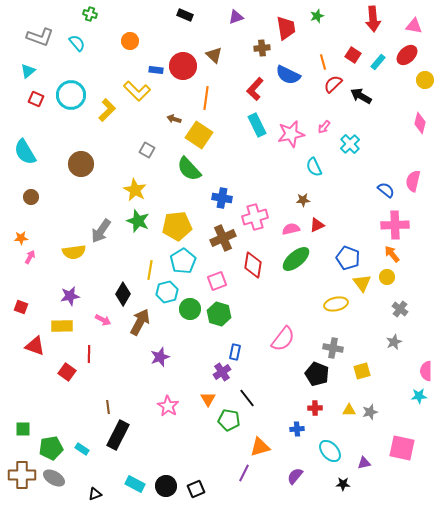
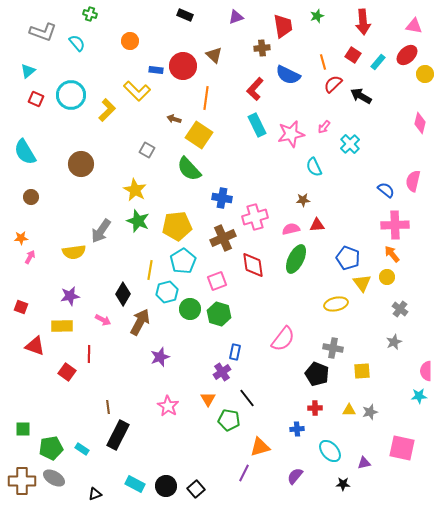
red arrow at (373, 19): moved 10 px left, 3 px down
red trapezoid at (286, 28): moved 3 px left, 2 px up
gray L-shape at (40, 37): moved 3 px right, 5 px up
yellow circle at (425, 80): moved 6 px up
red triangle at (317, 225): rotated 21 degrees clockwise
green ellipse at (296, 259): rotated 24 degrees counterclockwise
red diamond at (253, 265): rotated 16 degrees counterclockwise
yellow square at (362, 371): rotated 12 degrees clockwise
brown cross at (22, 475): moved 6 px down
black square at (196, 489): rotated 18 degrees counterclockwise
